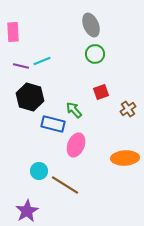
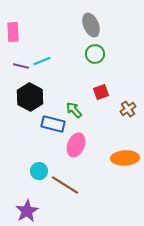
black hexagon: rotated 12 degrees clockwise
